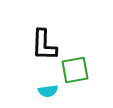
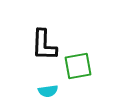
green square: moved 3 px right, 4 px up
